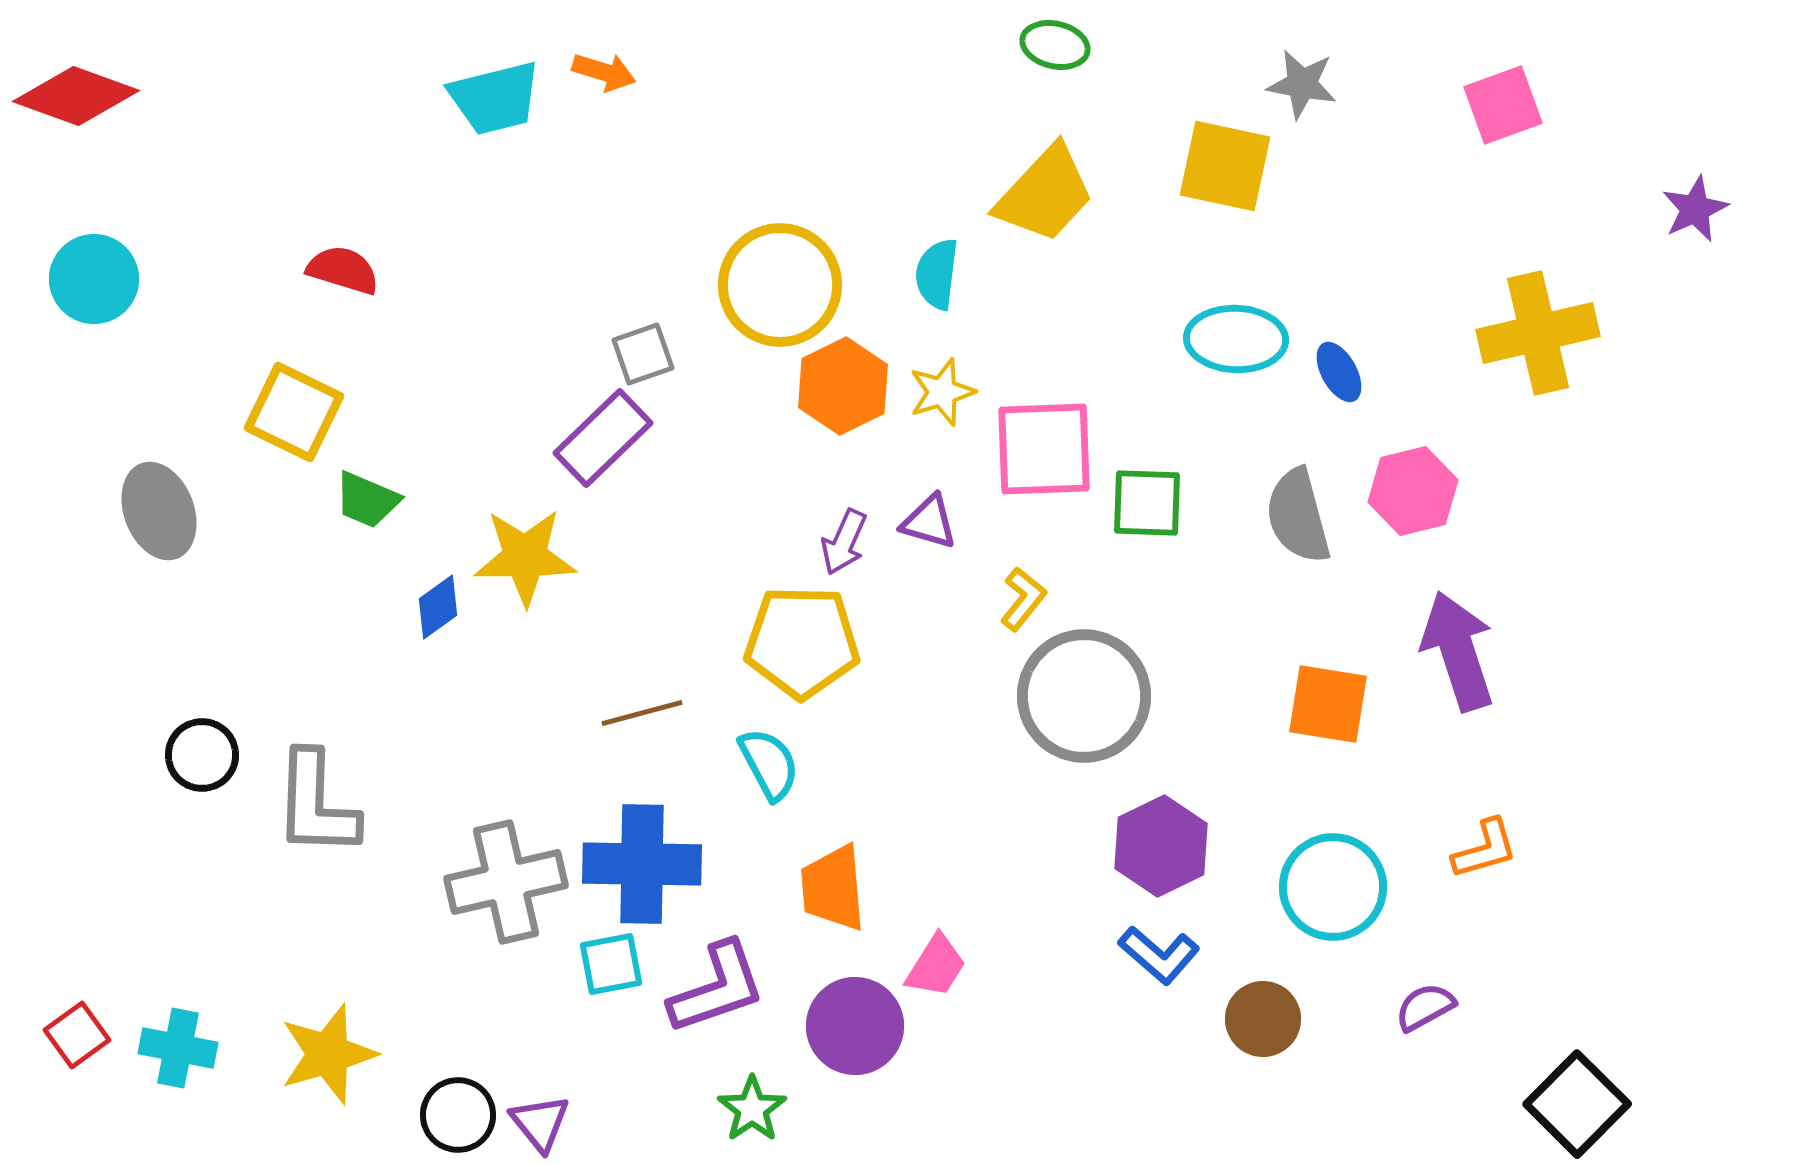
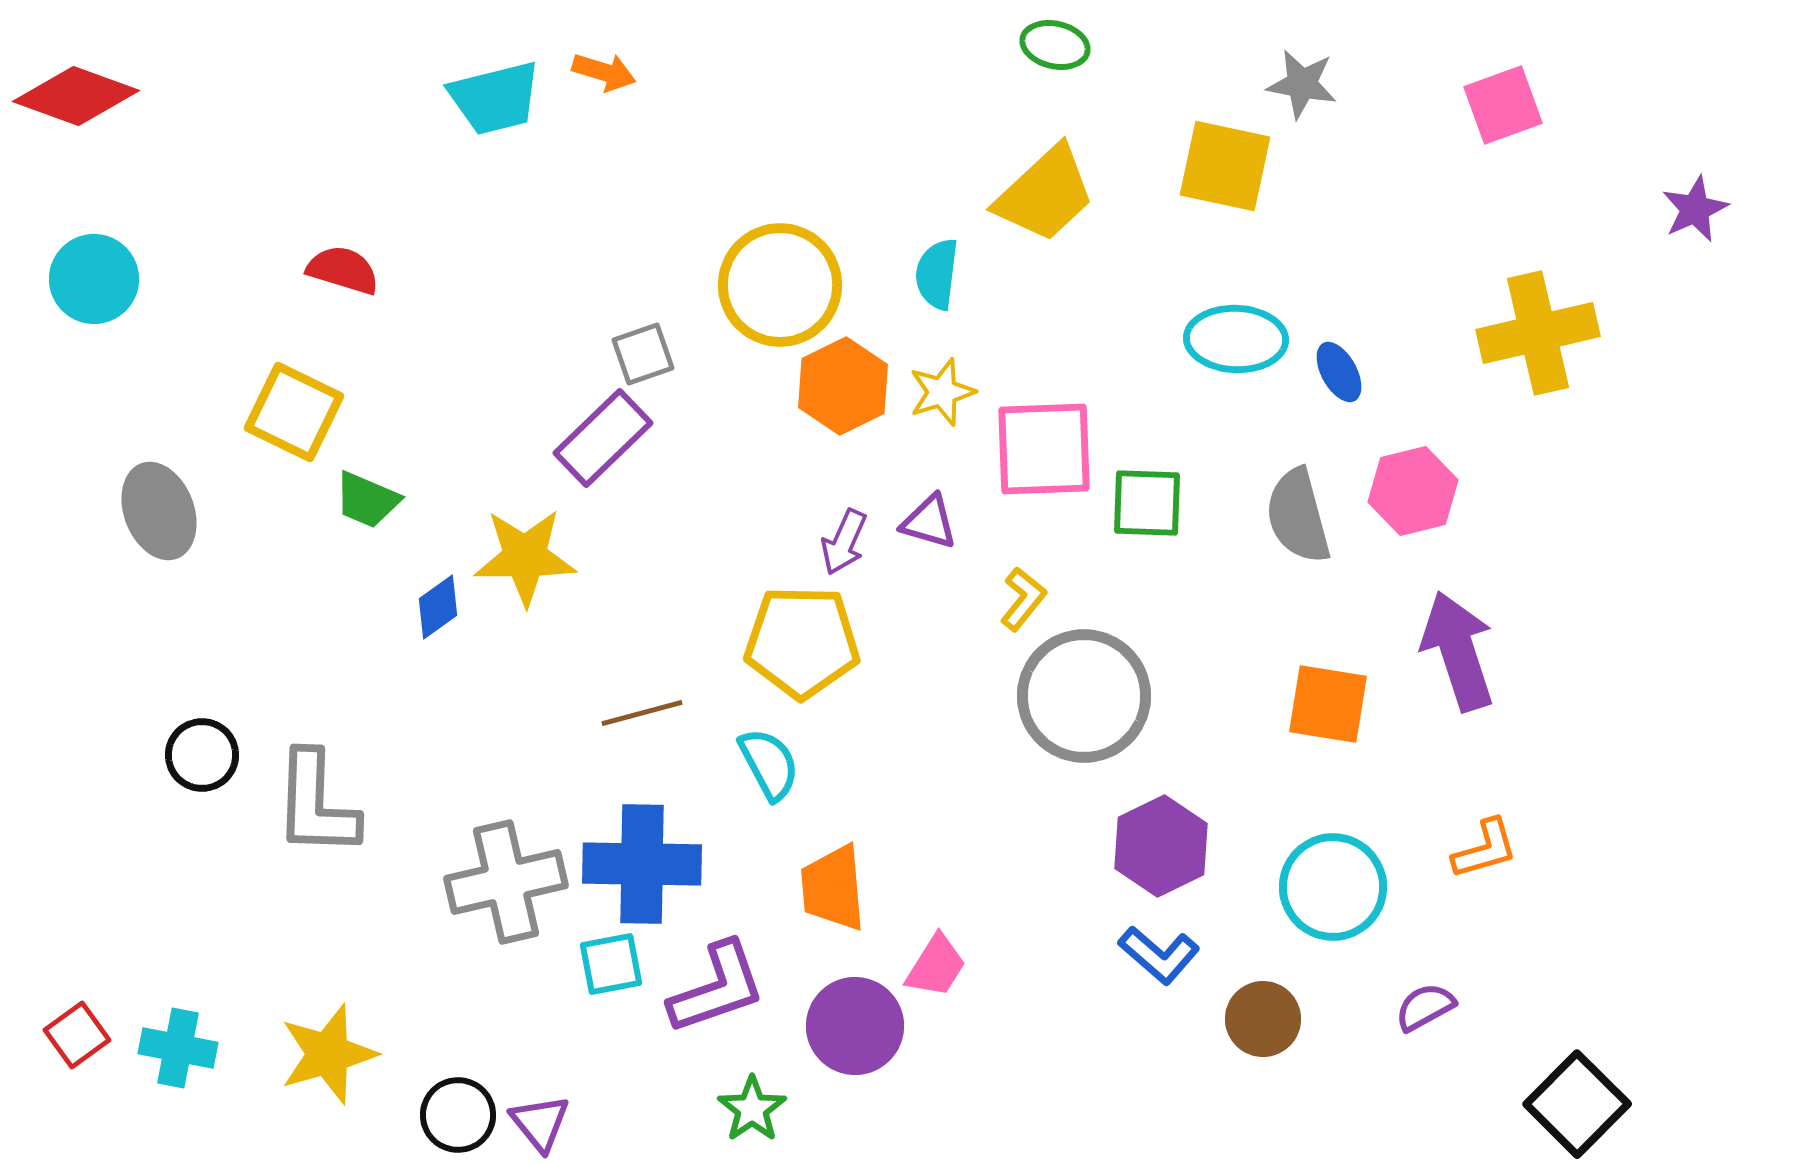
yellow trapezoid at (1045, 194): rotated 4 degrees clockwise
